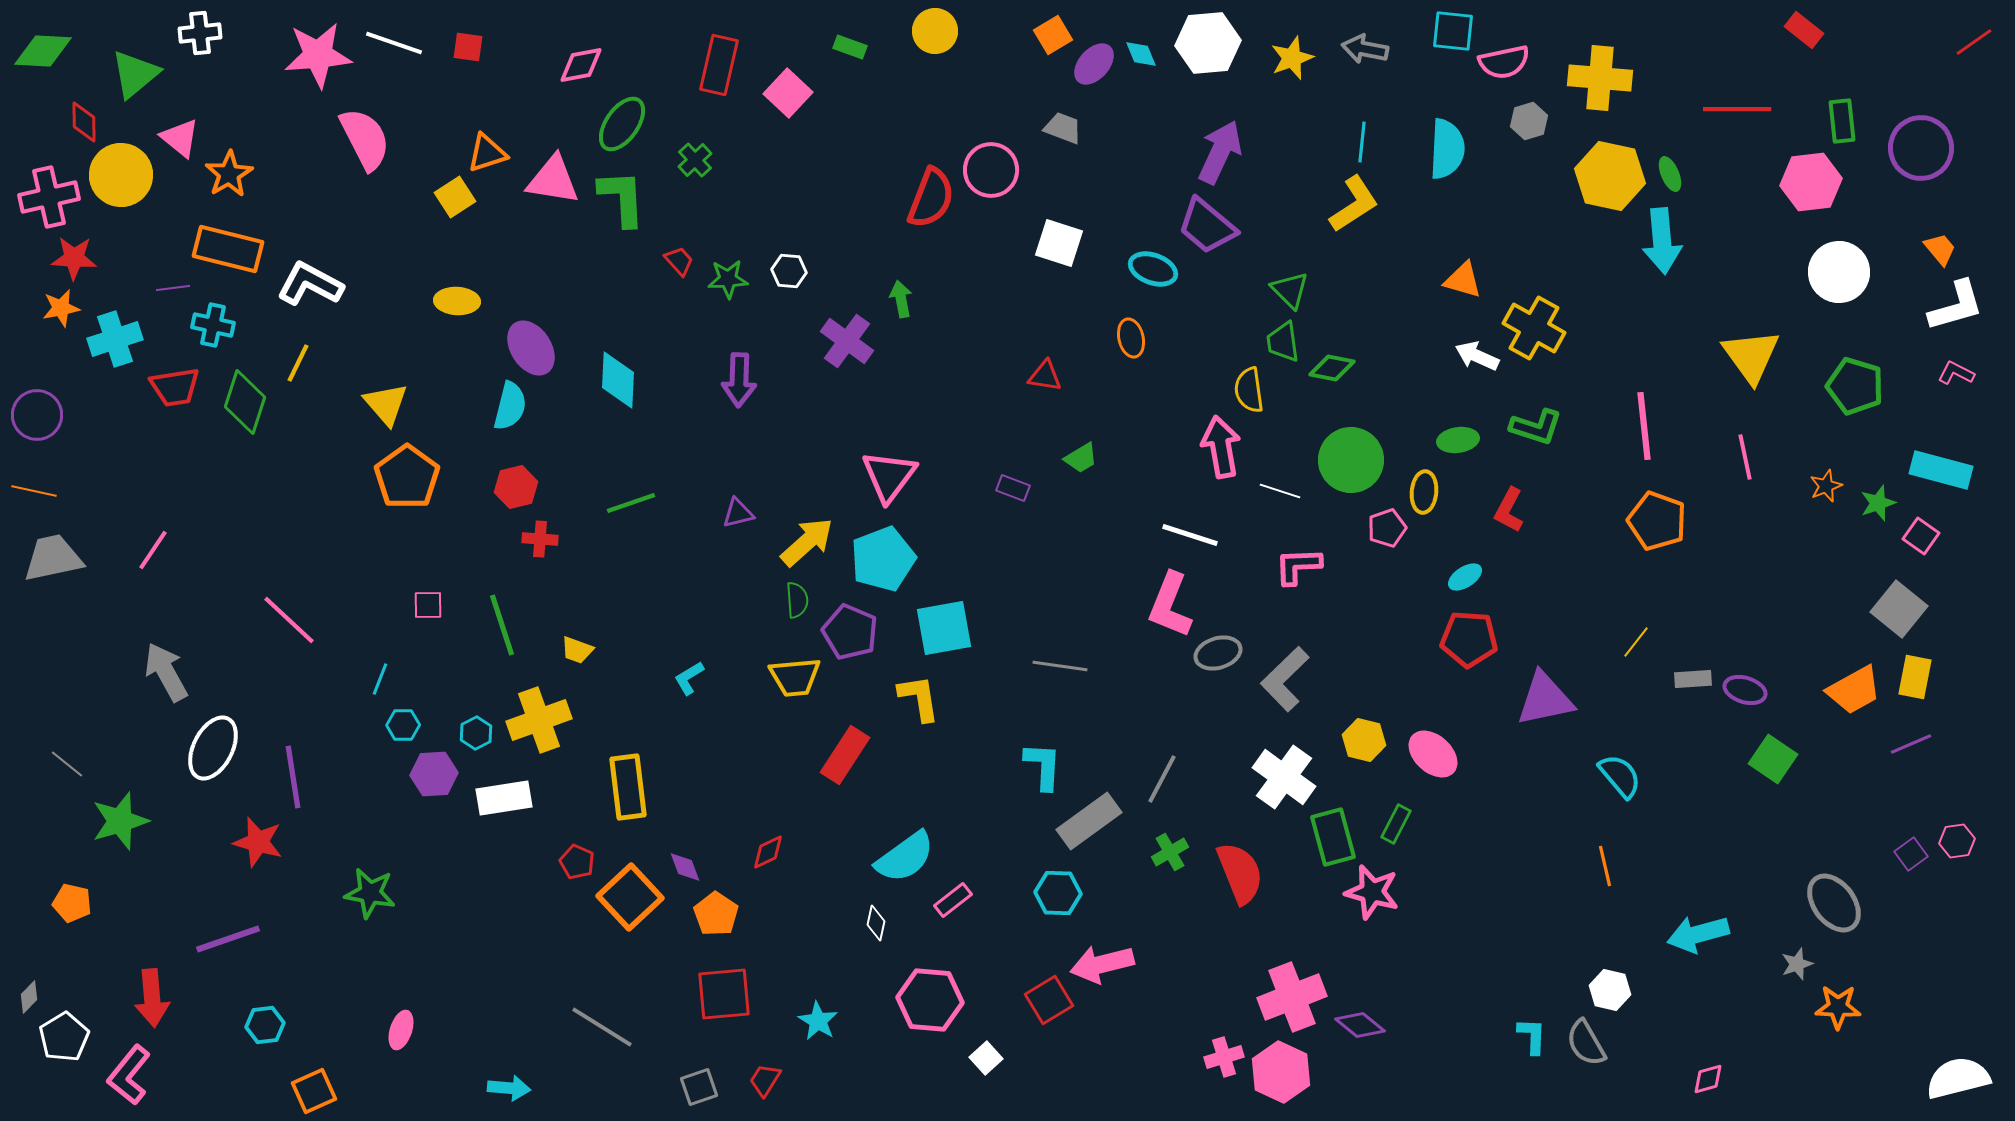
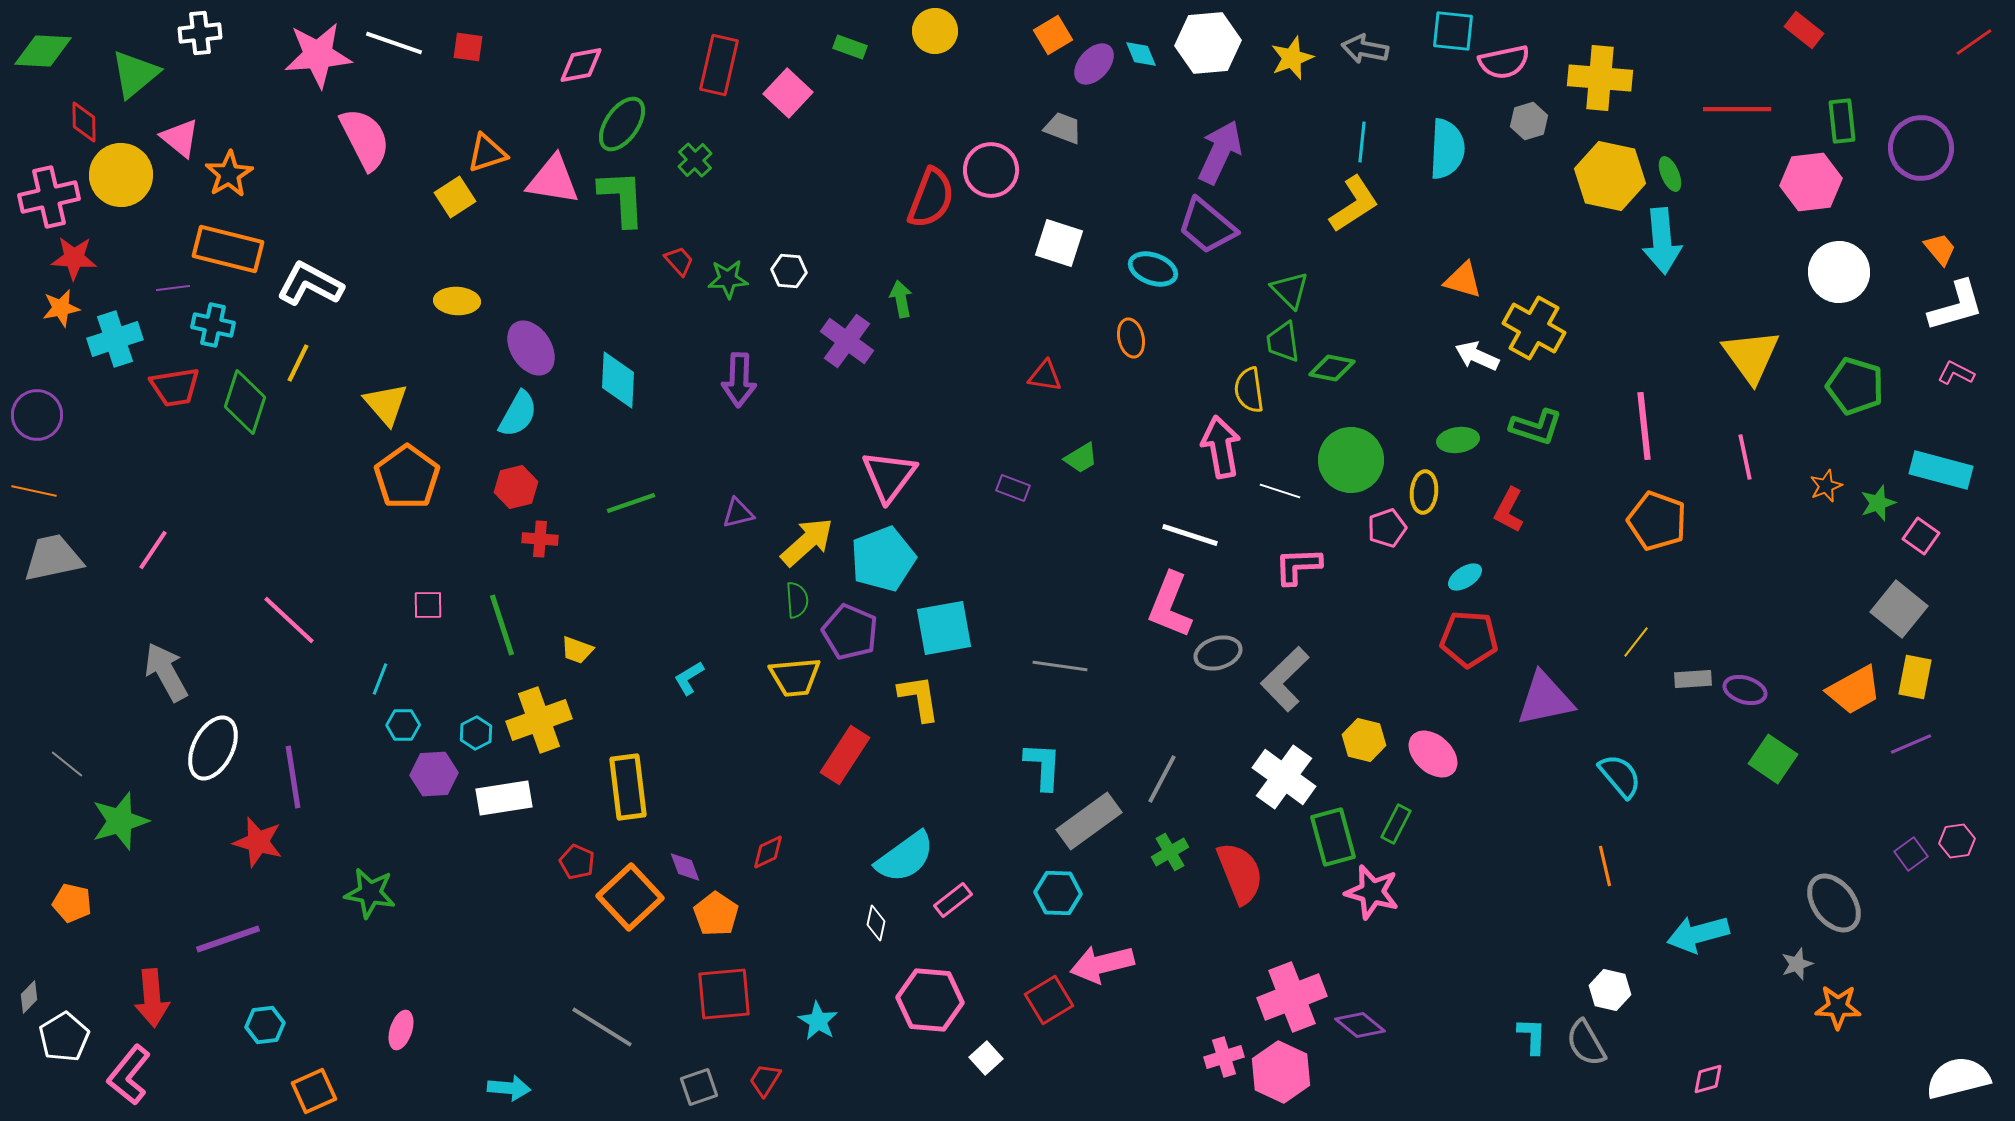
cyan semicircle at (510, 406): moved 8 px right, 8 px down; rotated 15 degrees clockwise
